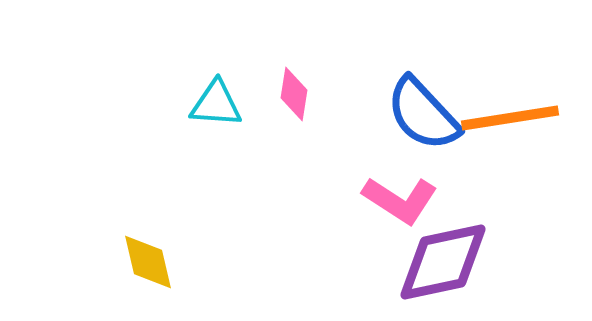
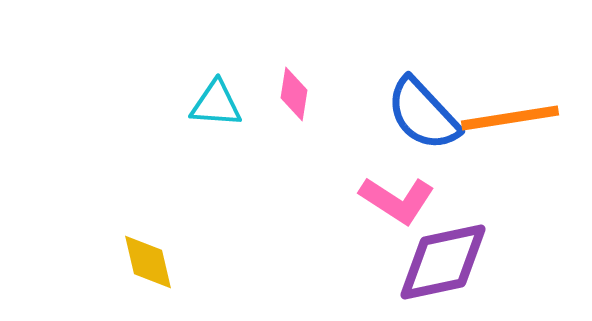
pink L-shape: moved 3 px left
